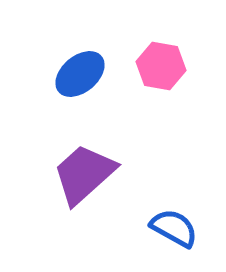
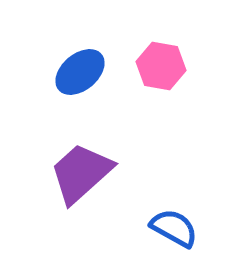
blue ellipse: moved 2 px up
purple trapezoid: moved 3 px left, 1 px up
